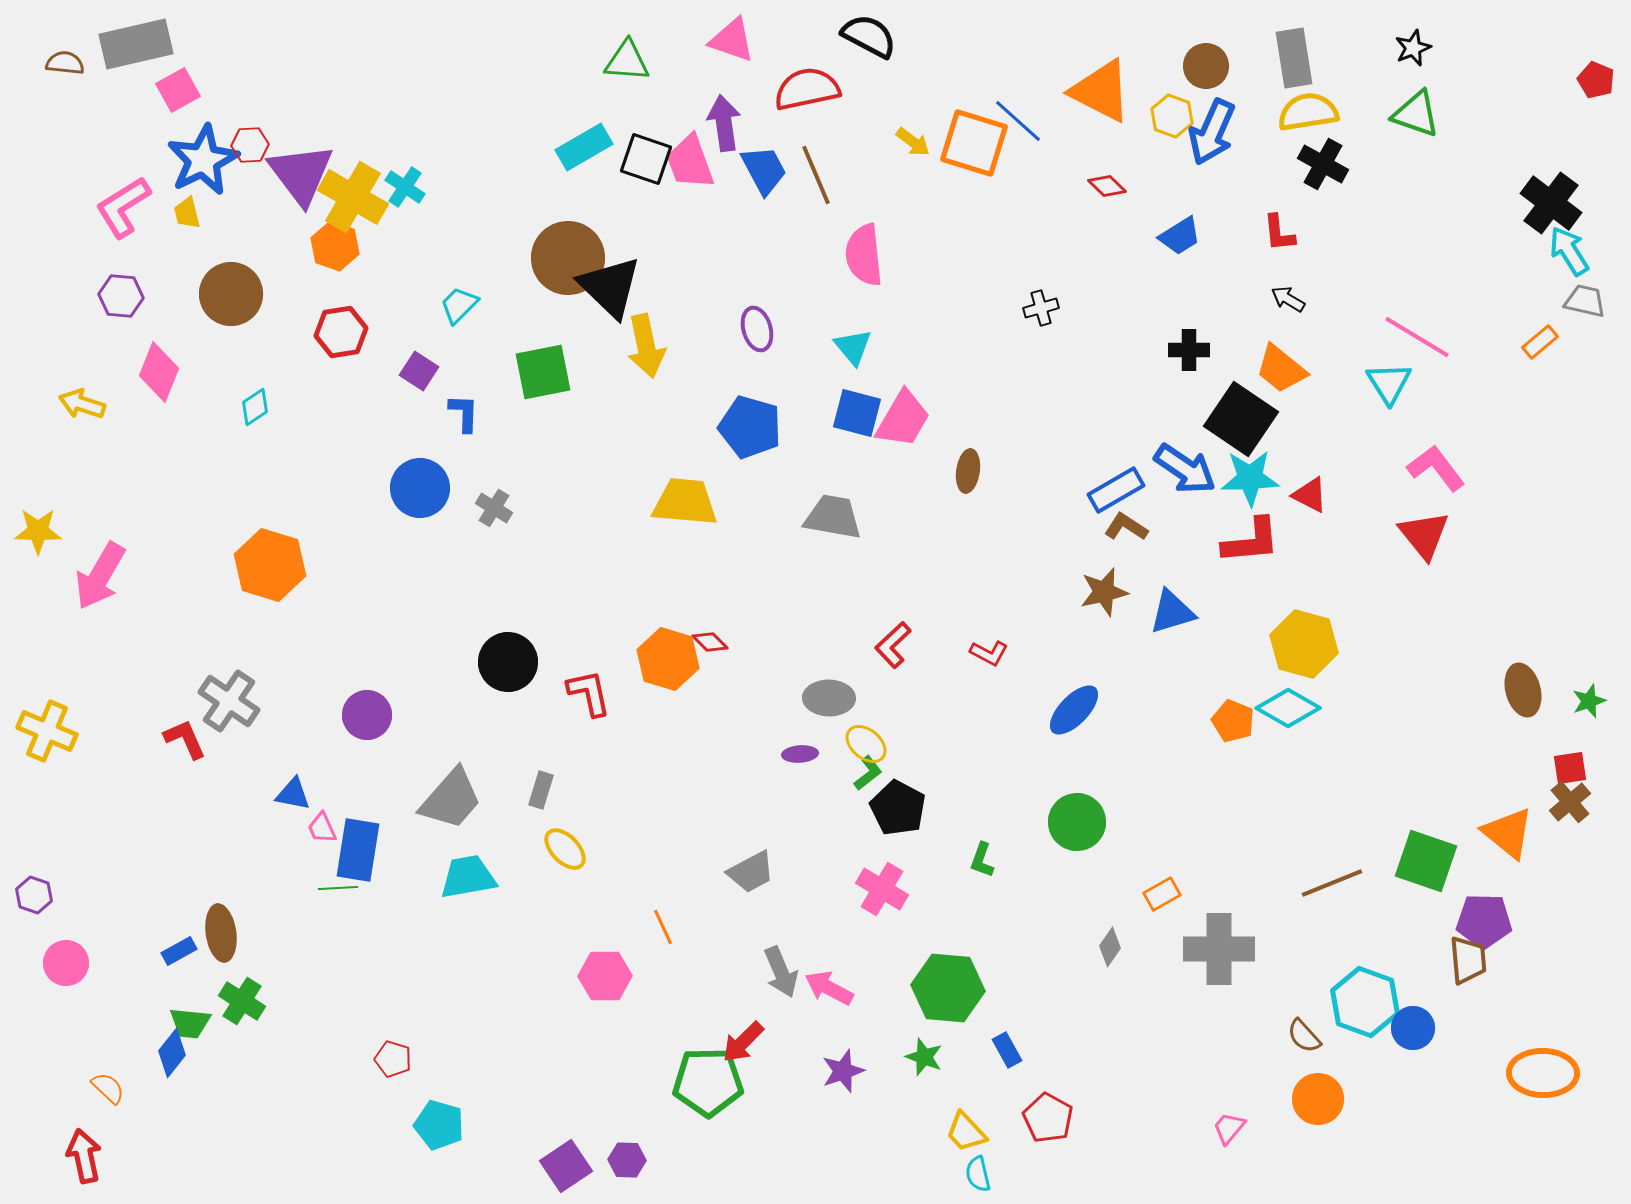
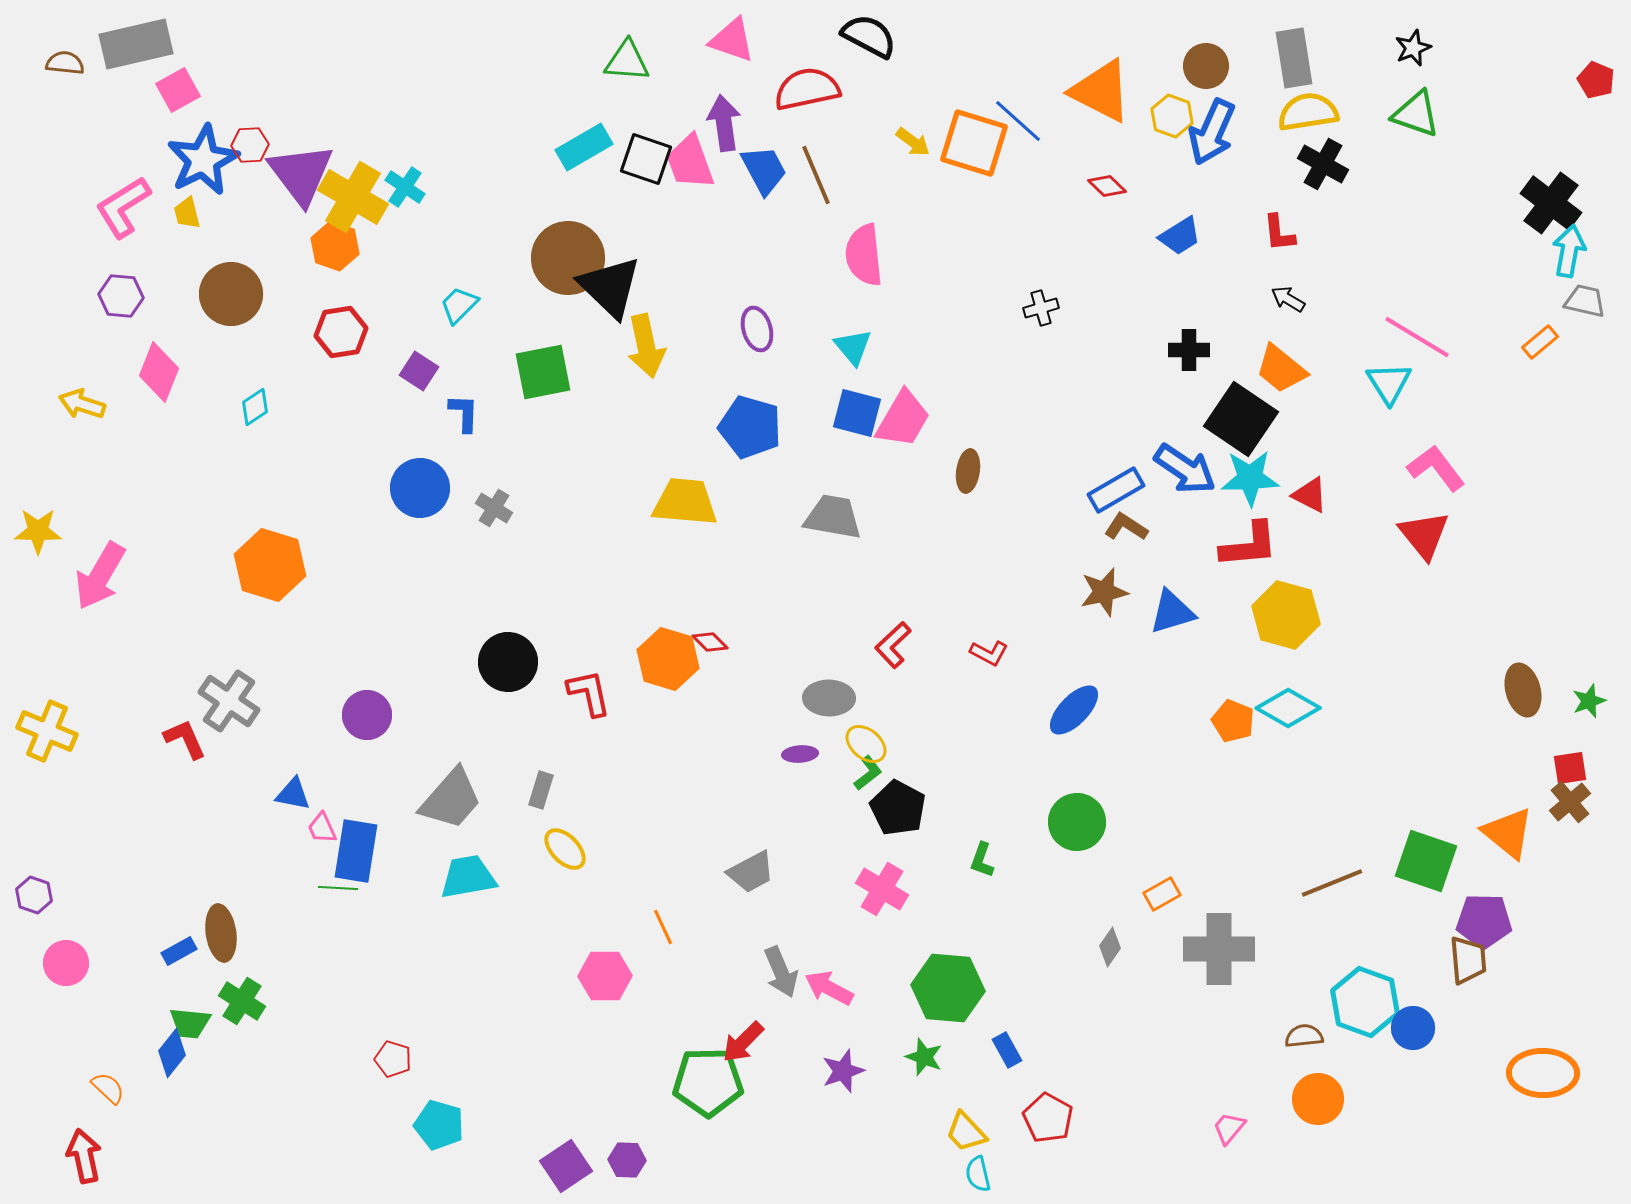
cyan arrow at (1569, 251): rotated 42 degrees clockwise
red L-shape at (1251, 541): moved 2 px left, 4 px down
yellow hexagon at (1304, 644): moved 18 px left, 29 px up
blue rectangle at (358, 850): moved 2 px left, 1 px down
green line at (338, 888): rotated 6 degrees clockwise
brown semicircle at (1304, 1036): rotated 126 degrees clockwise
